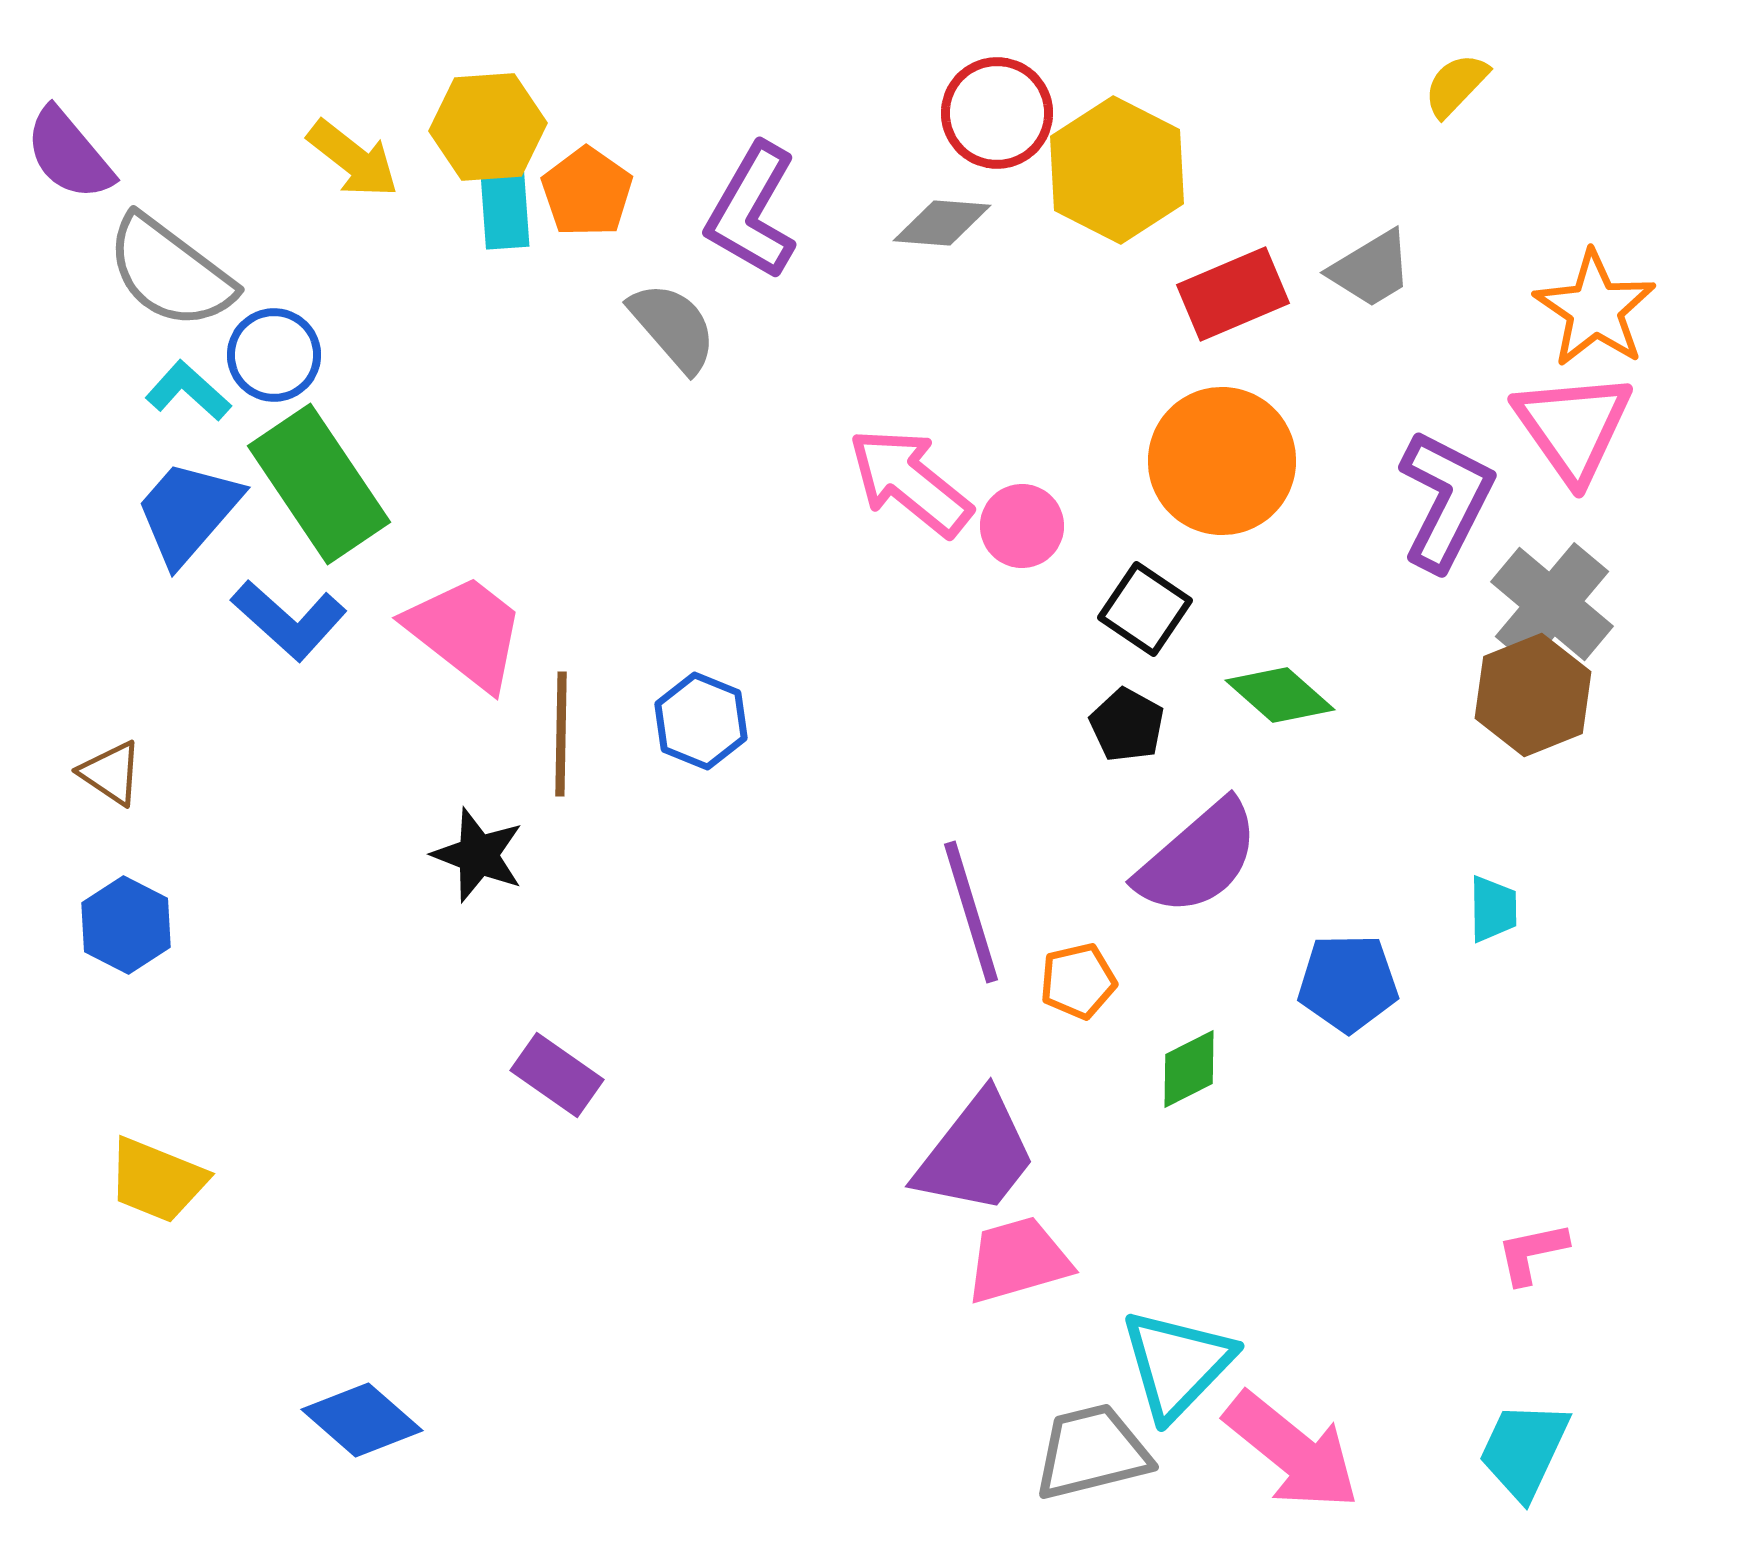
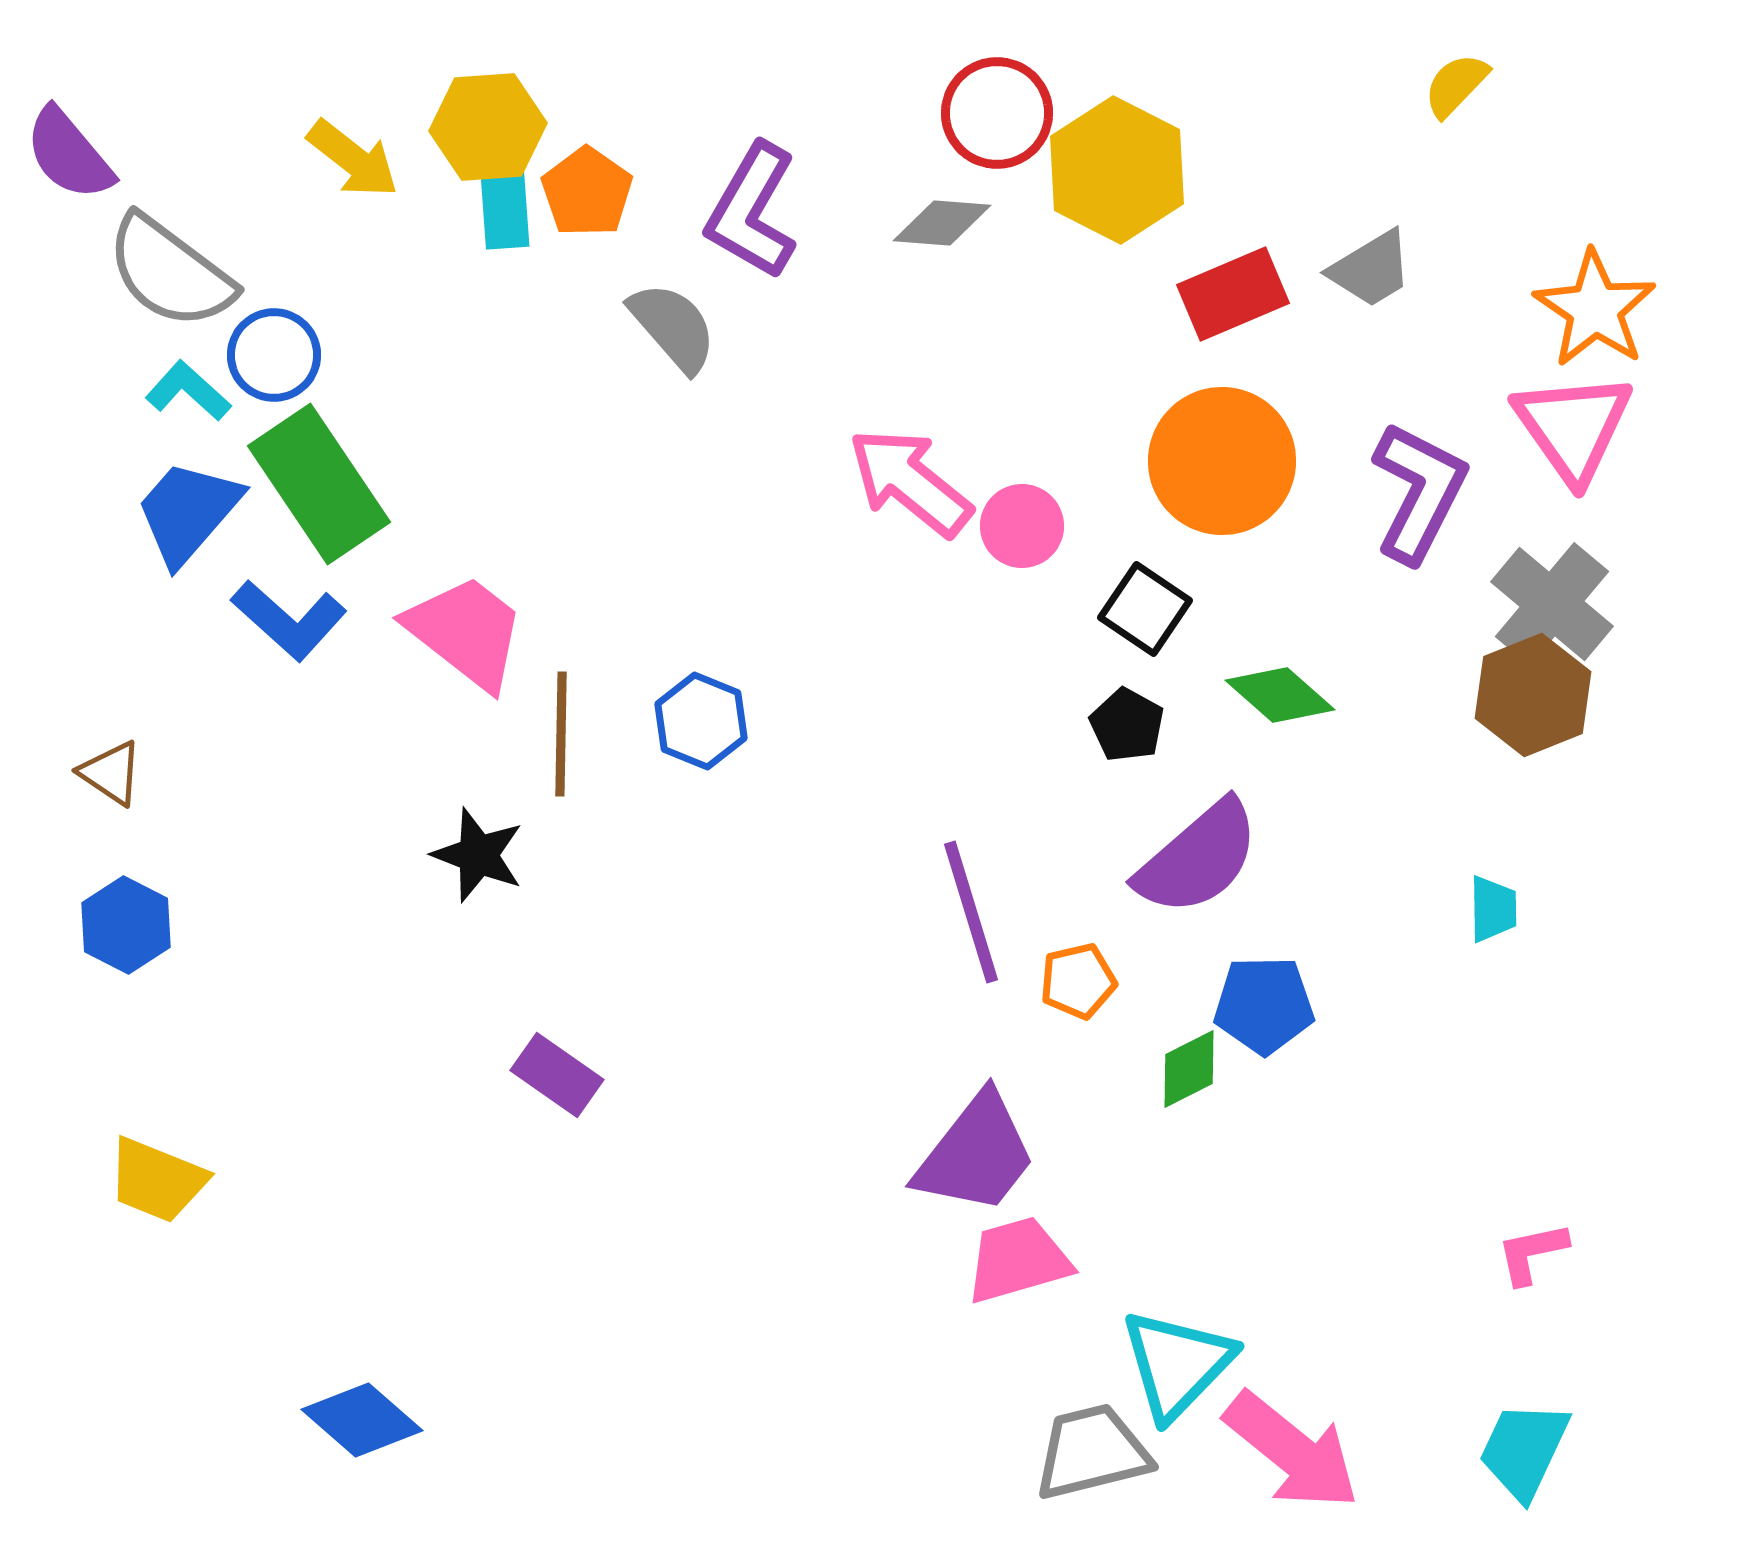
purple L-shape at (1446, 500): moved 27 px left, 8 px up
blue pentagon at (1348, 983): moved 84 px left, 22 px down
